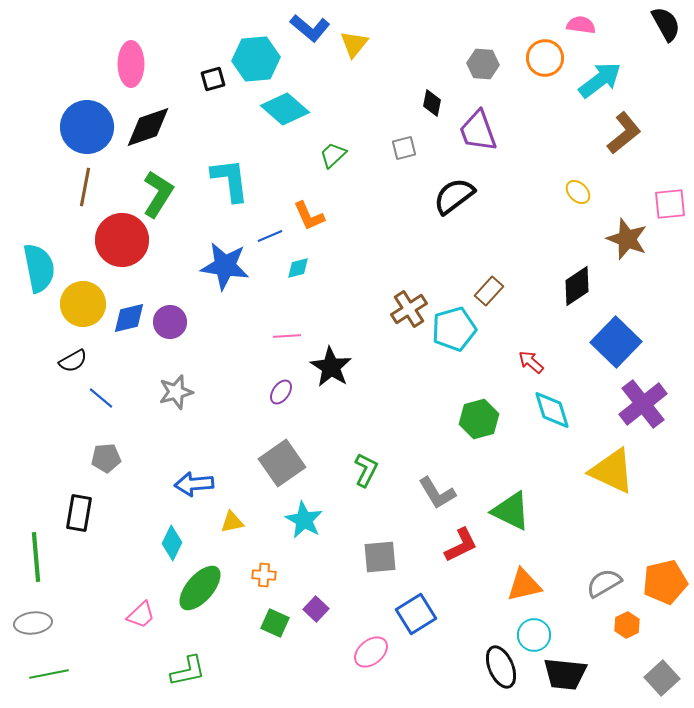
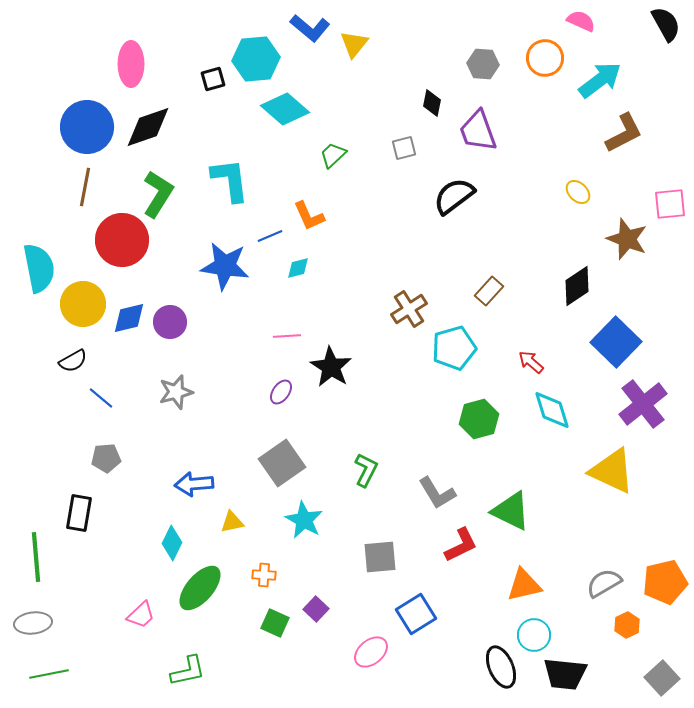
pink semicircle at (581, 25): moved 4 px up; rotated 16 degrees clockwise
brown L-shape at (624, 133): rotated 12 degrees clockwise
cyan pentagon at (454, 329): moved 19 px down
